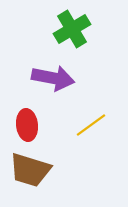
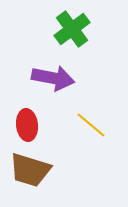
green cross: rotated 6 degrees counterclockwise
yellow line: rotated 76 degrees clockwise
